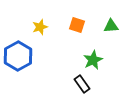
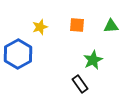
orange square: rotated 14 degrees counterclockwise
blue hexagon: moved 2 px up
black rectangle: moved 2 px left
